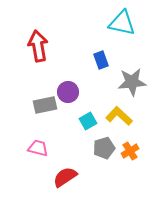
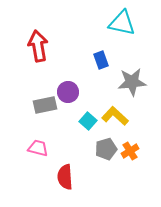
yellow L-shape: moved 4 px left
cyan square: rotated 18 degrees counterclockwise
gray pentagon: moved 2 px right, 1 px down
red semicircle: rotated 60 degrees counterclockwise
